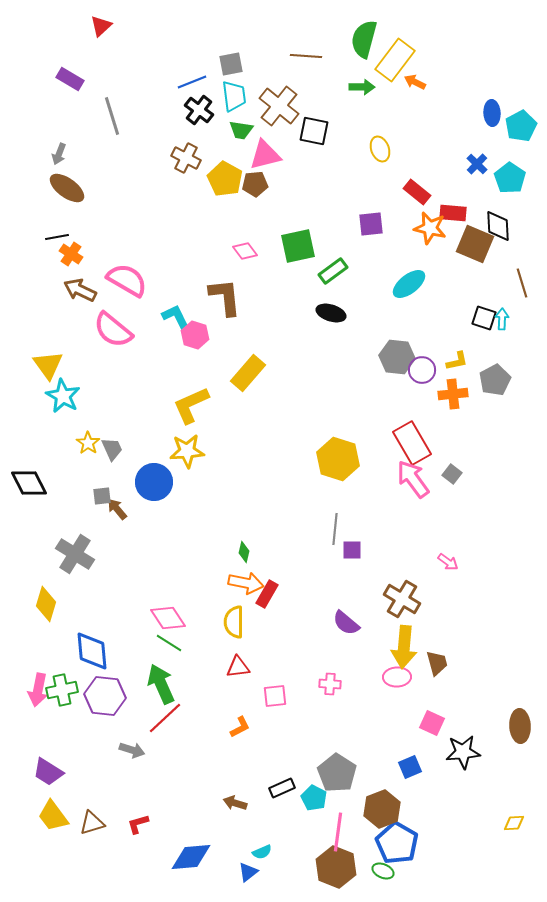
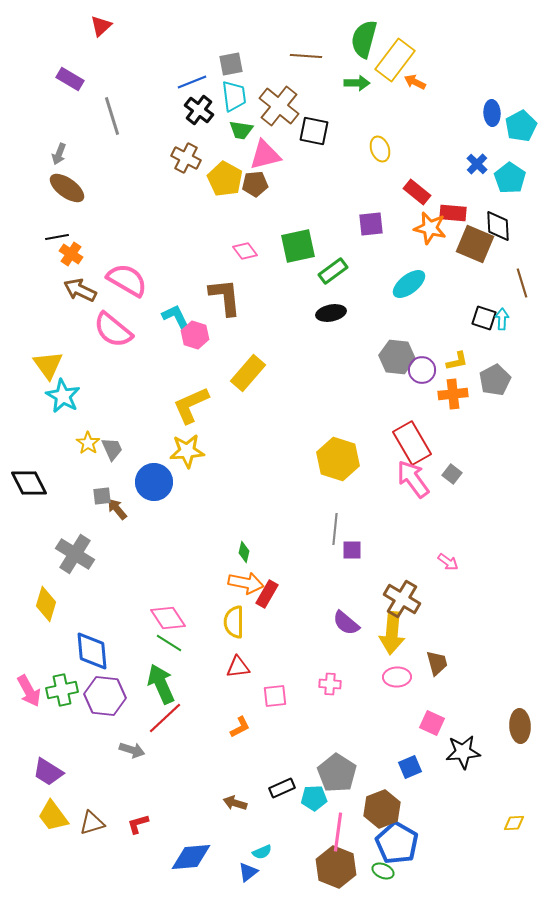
green arrow at (362, 87): moved 5 px left, 4 px up
black ellipse at (331, 313): rotated 28 degrees counterclockwise
yellow arrow at (404, 647): moved 12 px left, 14 px up
pink arrow at (38, 690): moved 9 px left, 1 px down; rotated 40 degrees counterclockwise
cyan pentagon at (314, 798): rotated 30 degrees counterclockwise
